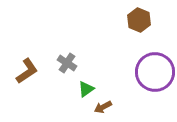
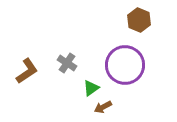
purple circle: moved 30 px left, 7 px up
green triangle: moved 5 px right, 1 px up
